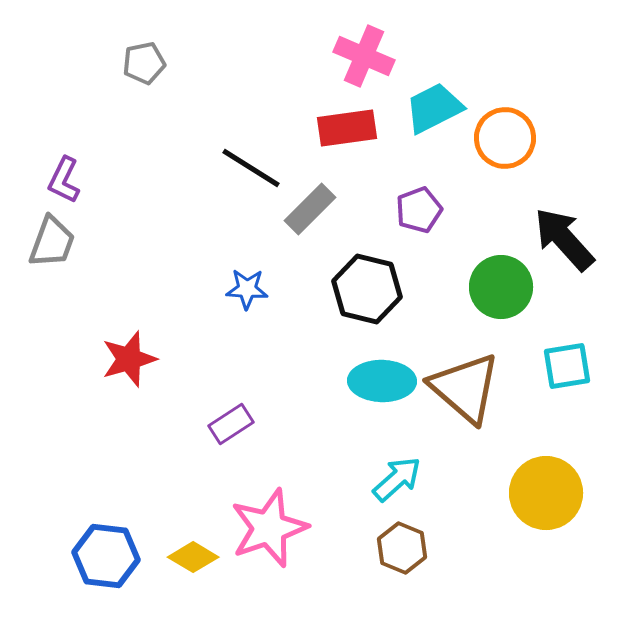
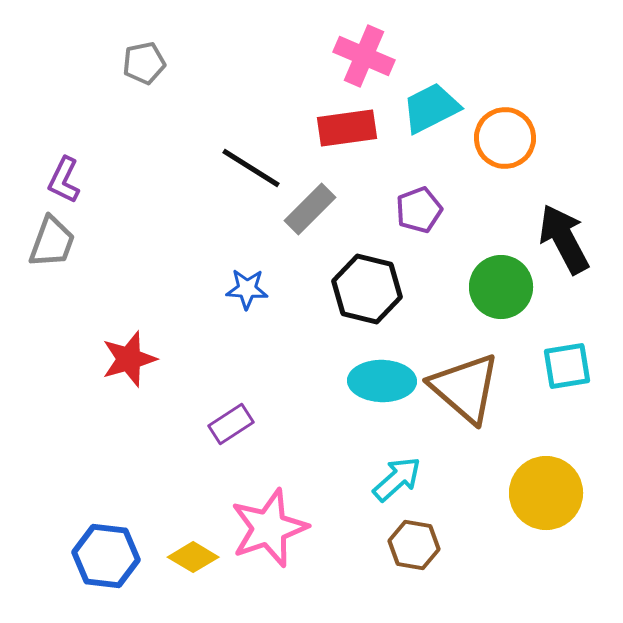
cyan trapezoid: moved 3 px left
black arrow: rotated 14 degrees clockwise
brown hexagon: moved 12 px right, 3 px up; rotated 12 degrees counterclockwise
